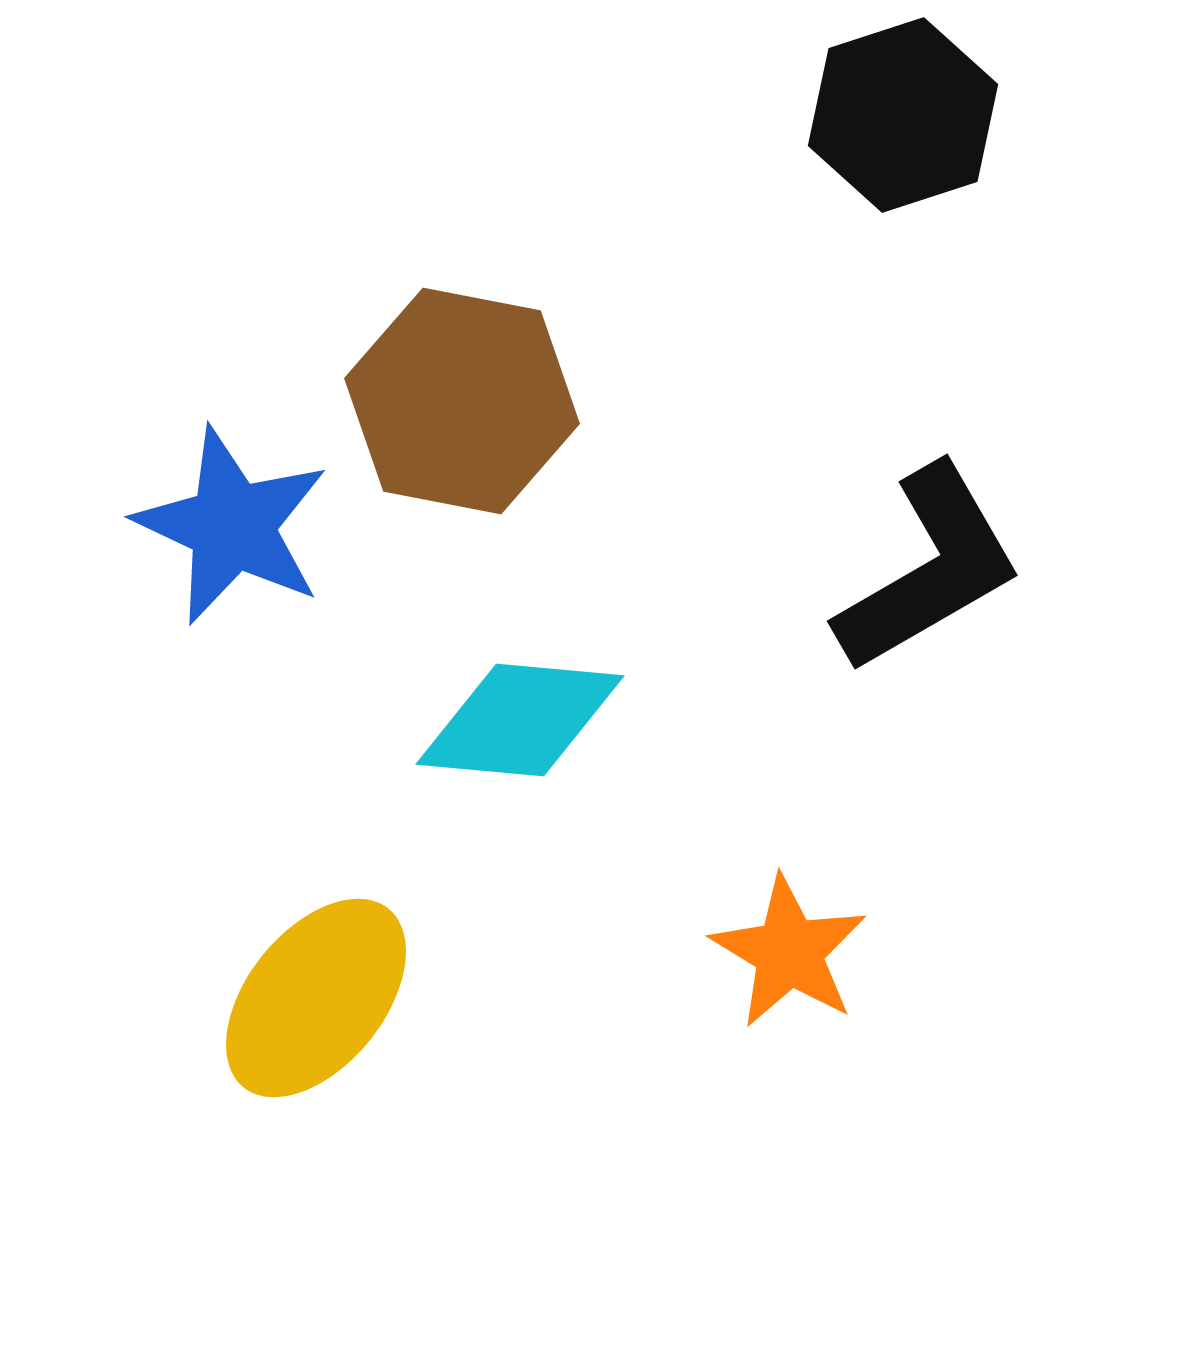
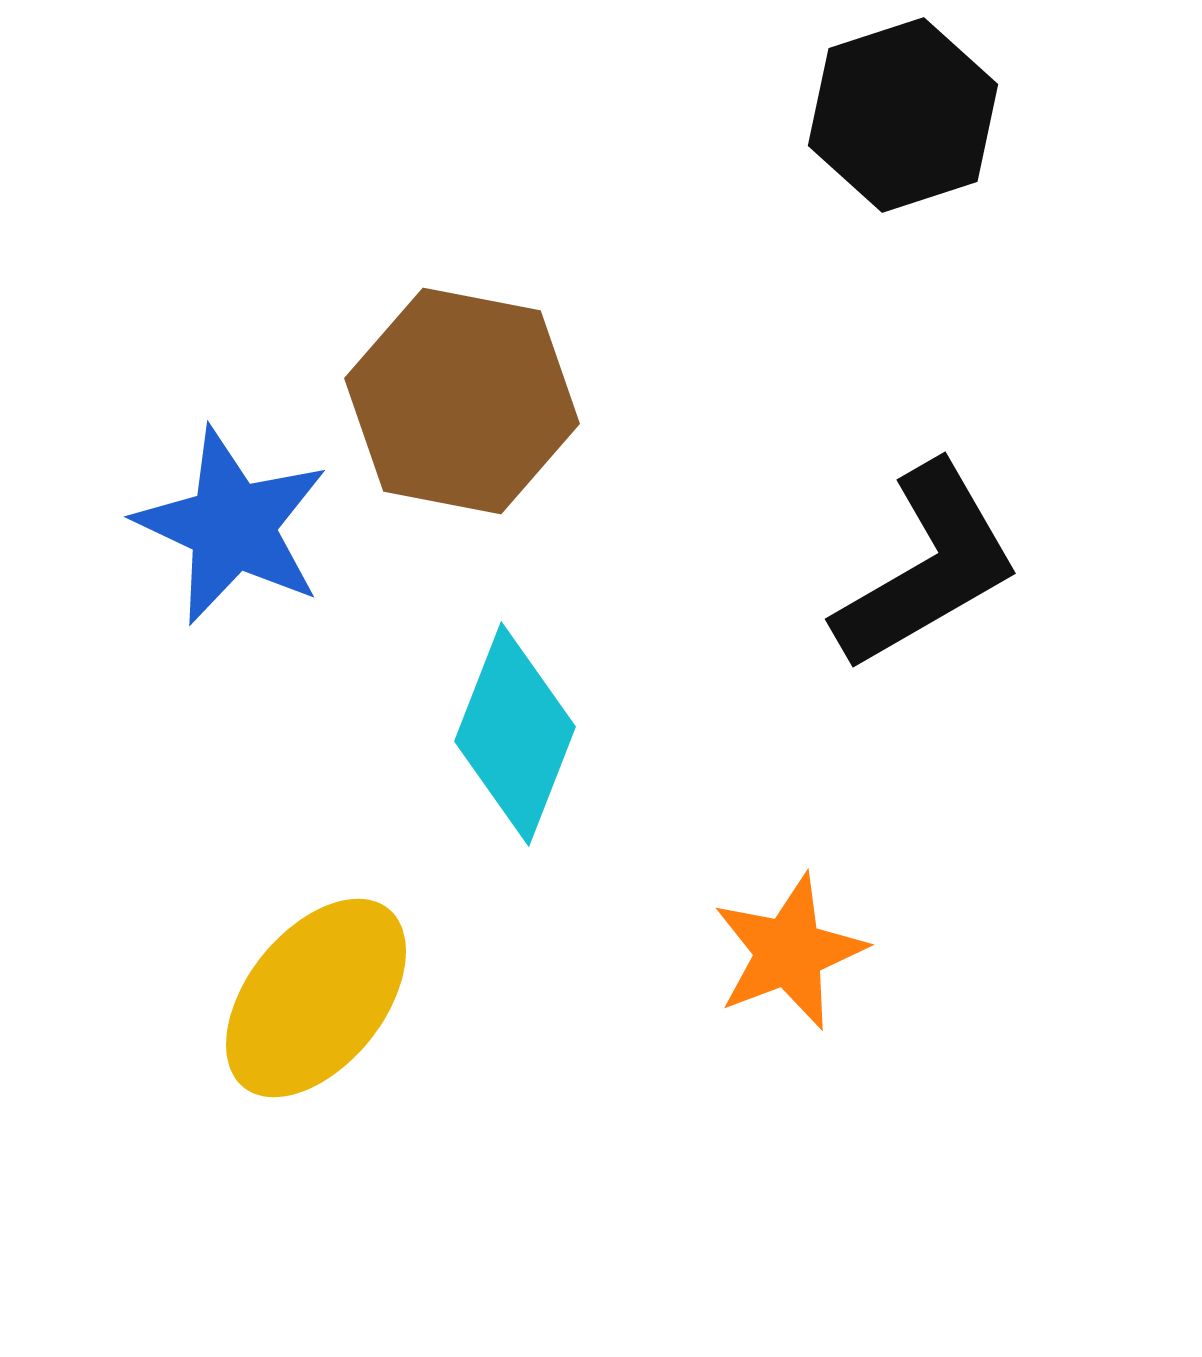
black L-shape: moved 2 px left, 2 px up
cyan diamond: moved 5 px left, 14 px down; rotated 74 degrees counterclockwise
orange star: rotated 20 degrees clockwise
